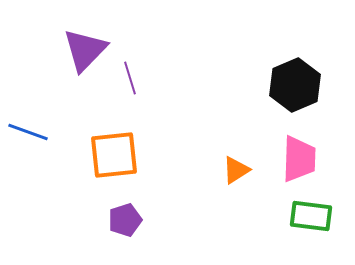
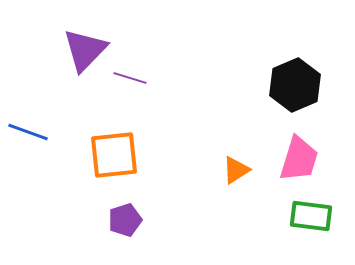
purple line: rotated 56 degrees counterclockwise
pink trapezoid: rotated 15 degrees clockwise
